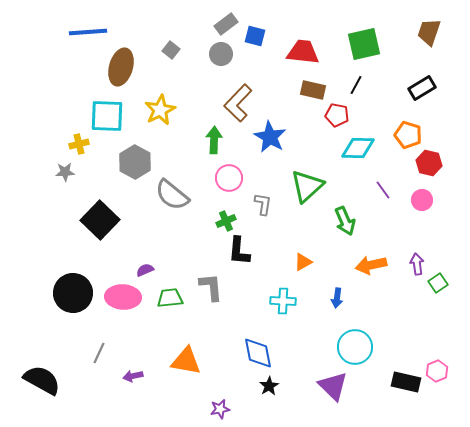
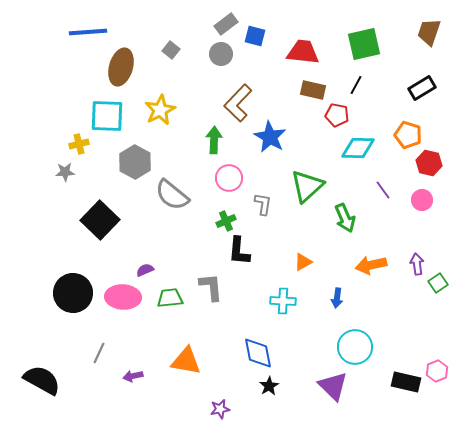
green arrow at (345, 221): moved 3 px up
